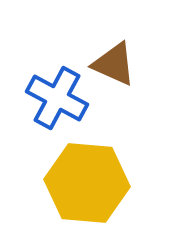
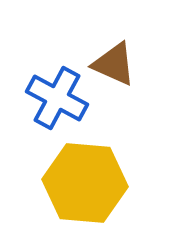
yellow hexagon: moved 2 px left
